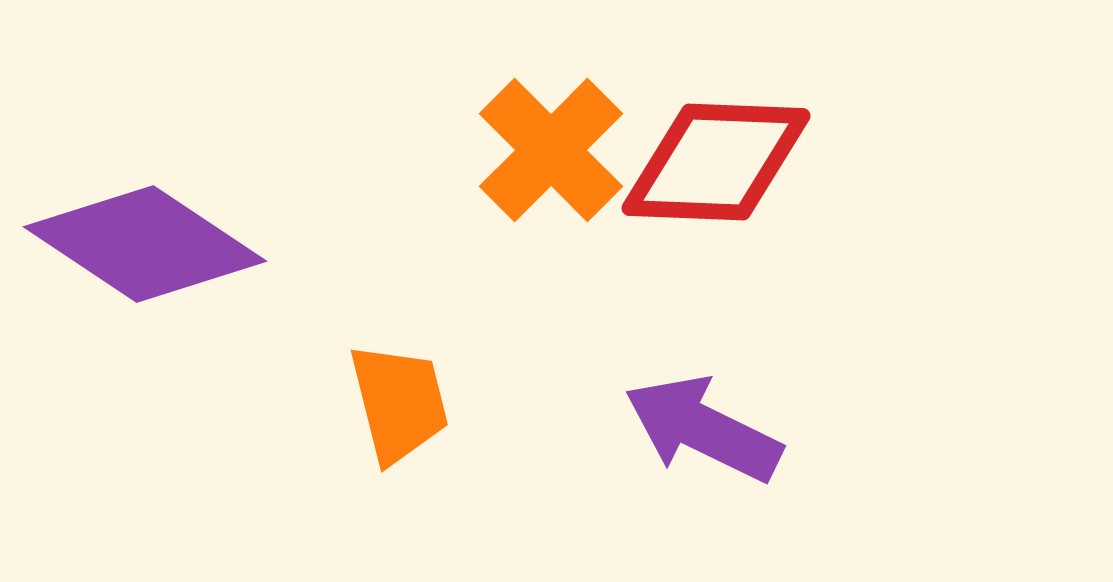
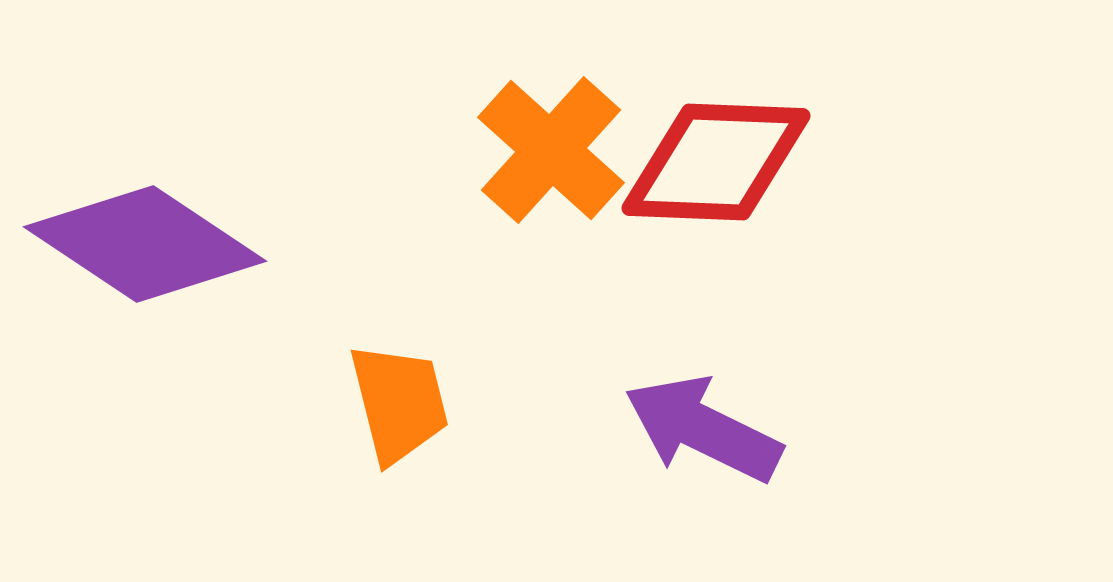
orange cross: rotated 3 degrees counterclockwise
